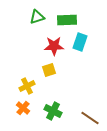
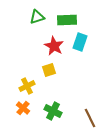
red star: rotated 30 degrees clockwise
brown line: rotated 30 degrees clockwise
